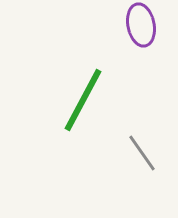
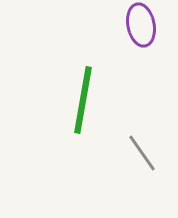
green line: rotated 18 degrees counterclockwise
